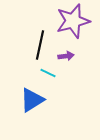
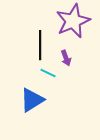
purple star: rotated 8 degrees counterclockwise
black line: rotated 12 degrees counterclockwise
purple arrow: moved 2 px down; rotated 77 degrees clockwise
